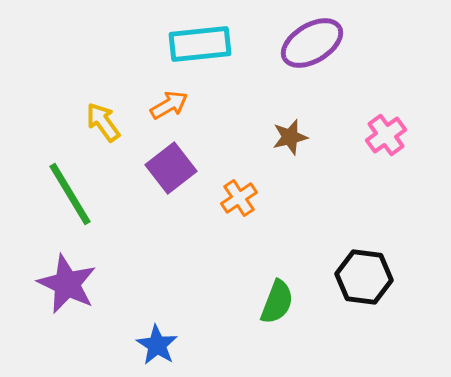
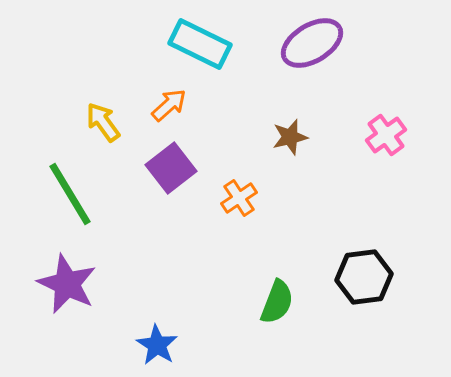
cyan rectangle: rotated 32 degrees clockwise
orange arrow: rotated 12 degrees counterclockwise
black hexagon: rotated 14 degrees counterclockwise
